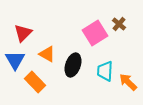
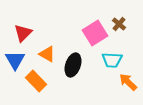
cyan trapezoid: moved 7 px right, 11 px up; rotated 90 degrees counterclockwise
orange rectangle: moved 1 px right, 1 px up
